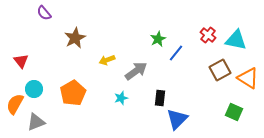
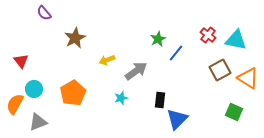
black rectangle: moved 2 px down
gray triangle: moved 2 px right
